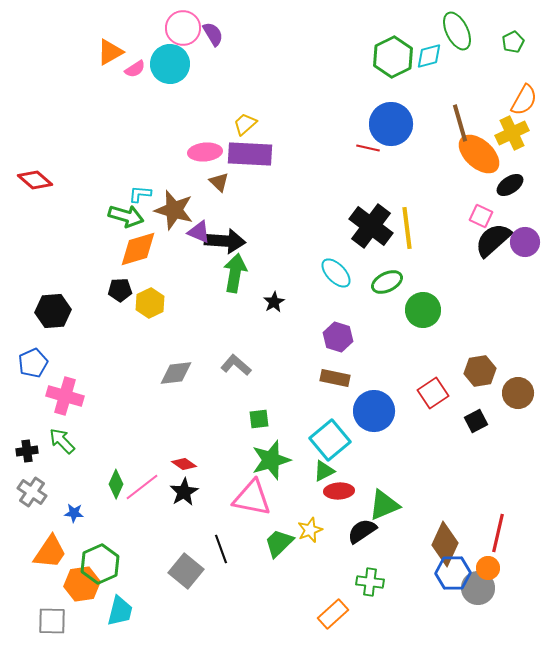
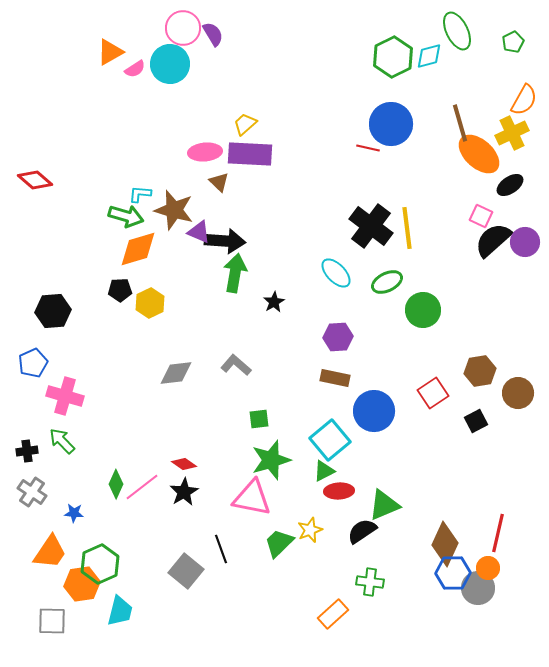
purple hexagon at (338, 337): rotated 20 degrees counterclockwise
